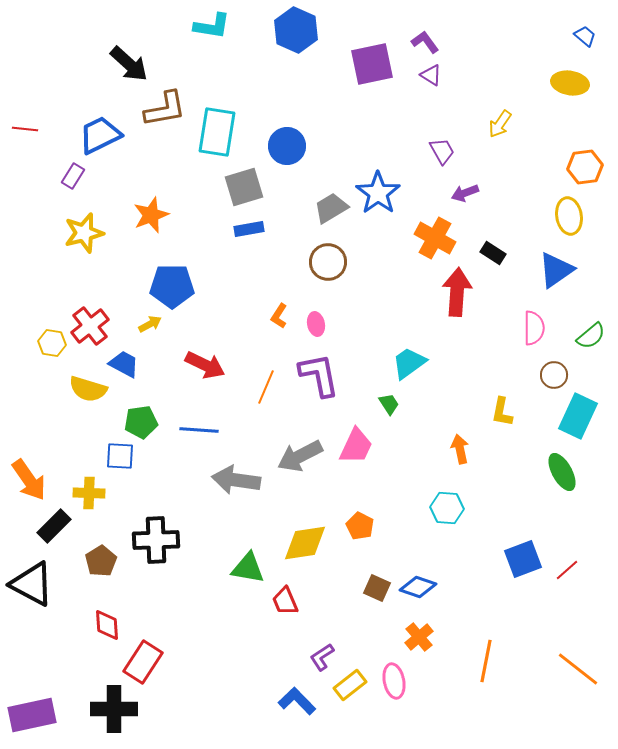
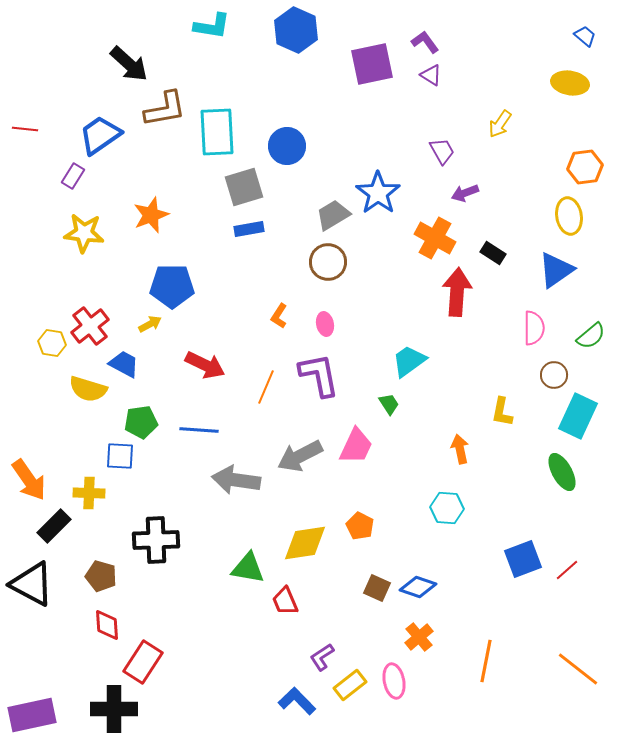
cyan rectangle at (217, 132): rotated 12 degrees counterclockwise
blue trapezoid at (100, 135): rotated 9 degrees counterclockwise
gray trapezoid at (331, 208): moved 2 px right, 7 px down
yellow star at (84, 233): rotated 21 degrees clockwise
pink ellipse at (316, 324): moved 9 px right
cyan trapezoid at (409, 363): moved 2 px up
brown pentagon at (101, 561): moved 15 px down; rotated 24 degrees counterclockwise
